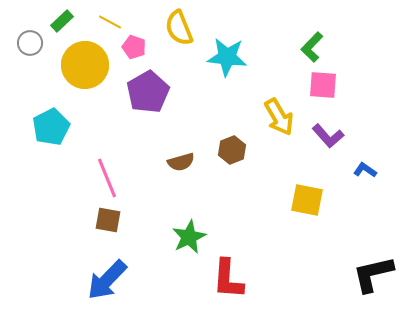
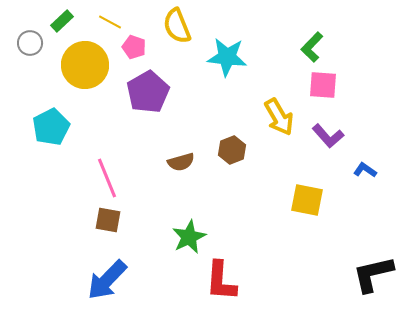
yellow semicircle: moved 2 px left, 2 px up
red L-shape: moved 7 px left, 2 px down
